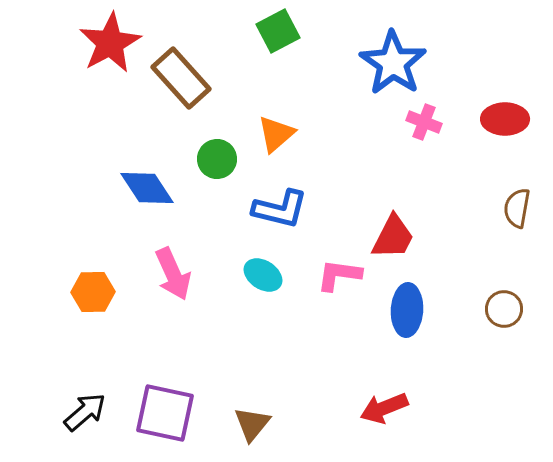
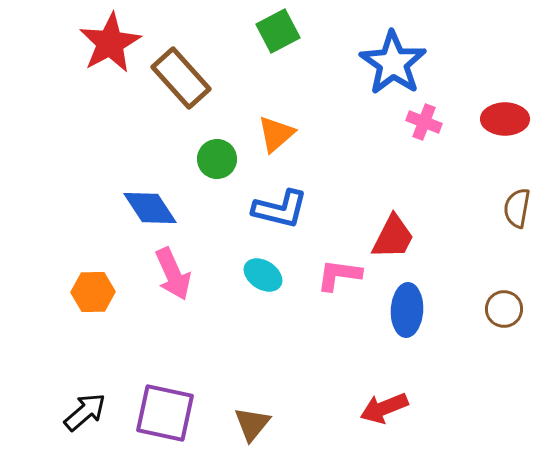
blue diamond: moved 3 px right, 20 px down
